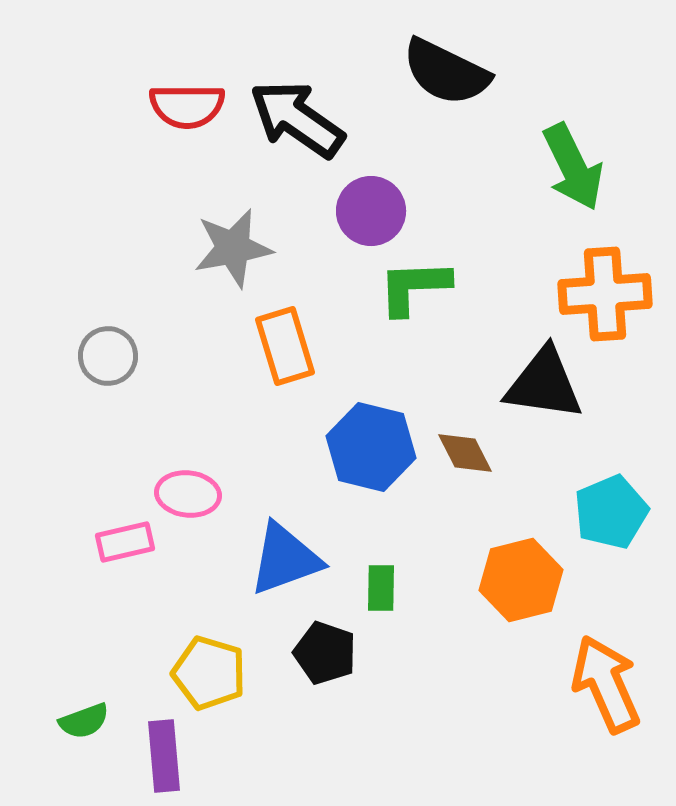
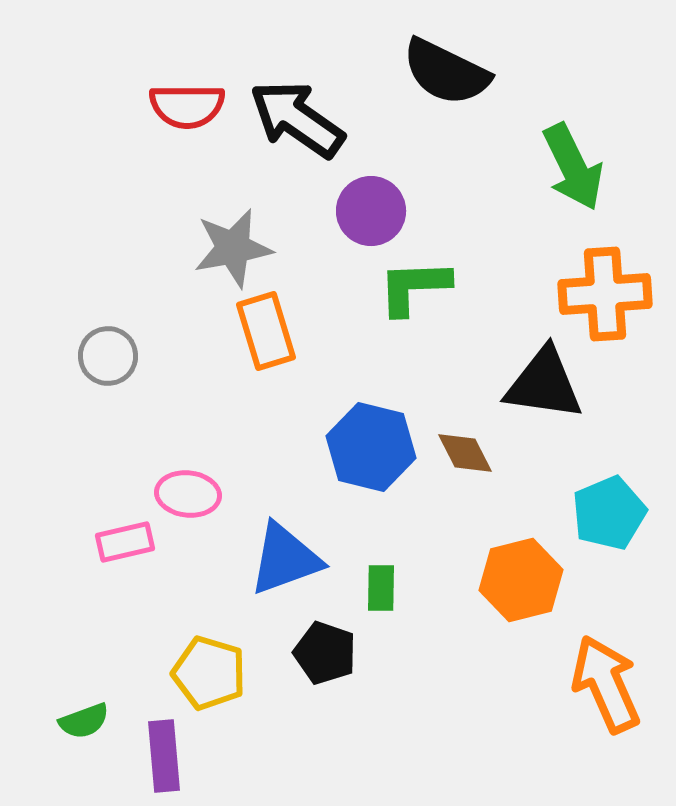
orange rectangle: moved 19 px left, 15 px up
cyan pentagon: moved 2 px left, 1 px down
